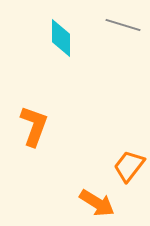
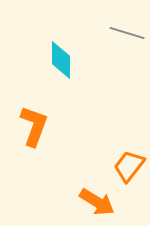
gray line: moved 4 px right, 8 px down
cyan diamond: moved 22 px down
orange arrow: moved 1 px up
